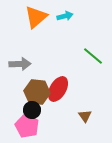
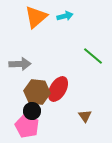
black circle: moved 1 px down
